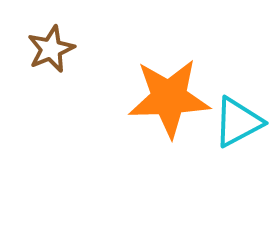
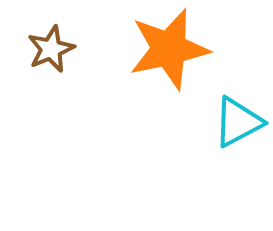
orange star: moved 49 px up; rotated 10 degrees counterclockwise
